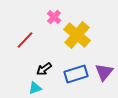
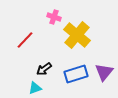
pink cross: rotated 24 degrees counterclockwise
